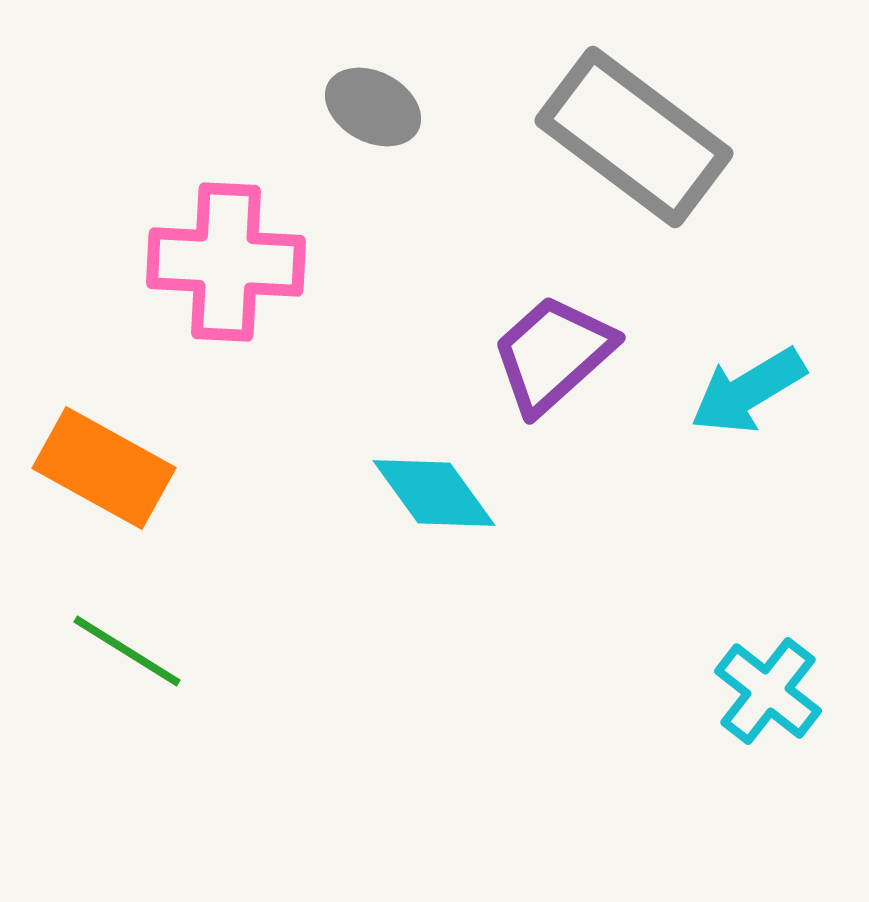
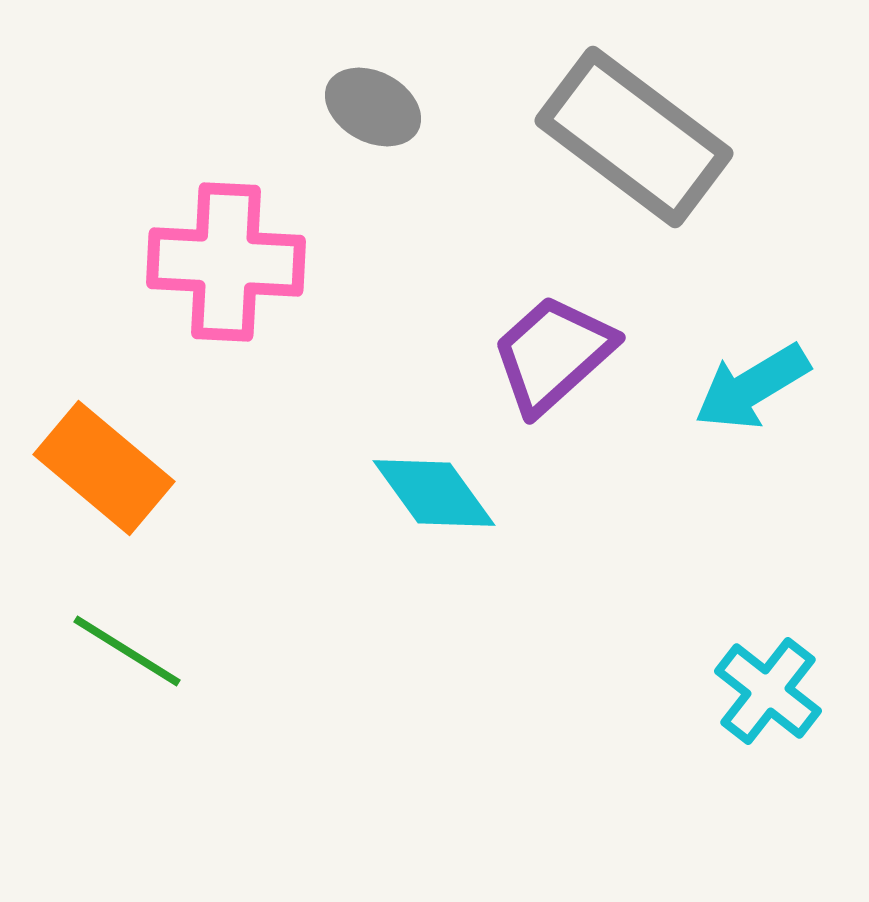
cyan arrow: moved 4 px right, 4 px up
orange rectangle: rotated 11 degrees clockwise
